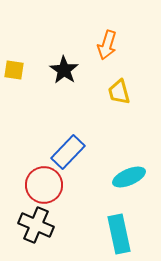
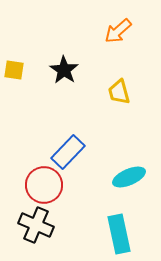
orange arrow: moved 11 px right, 14 px up; rotated 32 degrees clockwise
